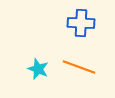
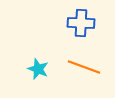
orange line: moved 5 px right
